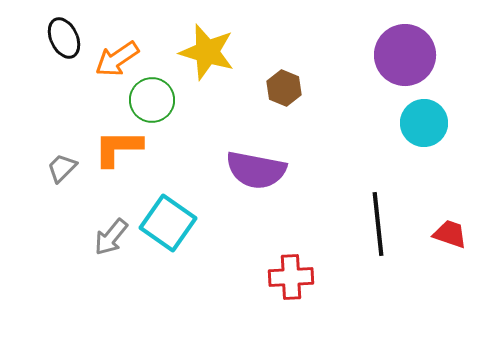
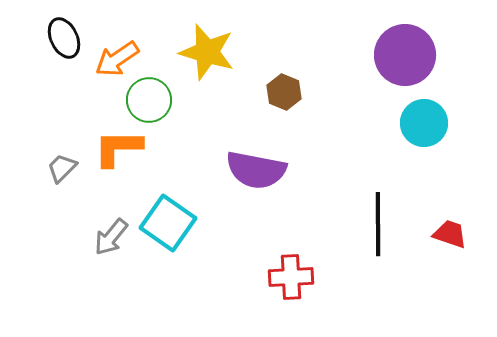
brown hexagon: moved 4 px down
green circle: moved 3 px left
black line: rotated 6 degrees clockwise
